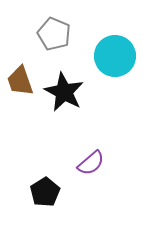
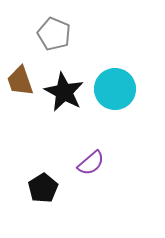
cyan circle: moved 33 px down
black pentagon: moved 2 px left, 4 px up
